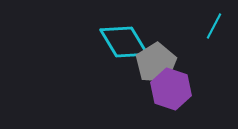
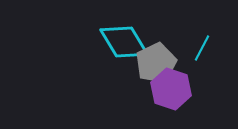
cyan line: moved 12 px left, 22 px down
gray pentagon: rotated 6 degrees clockwise
